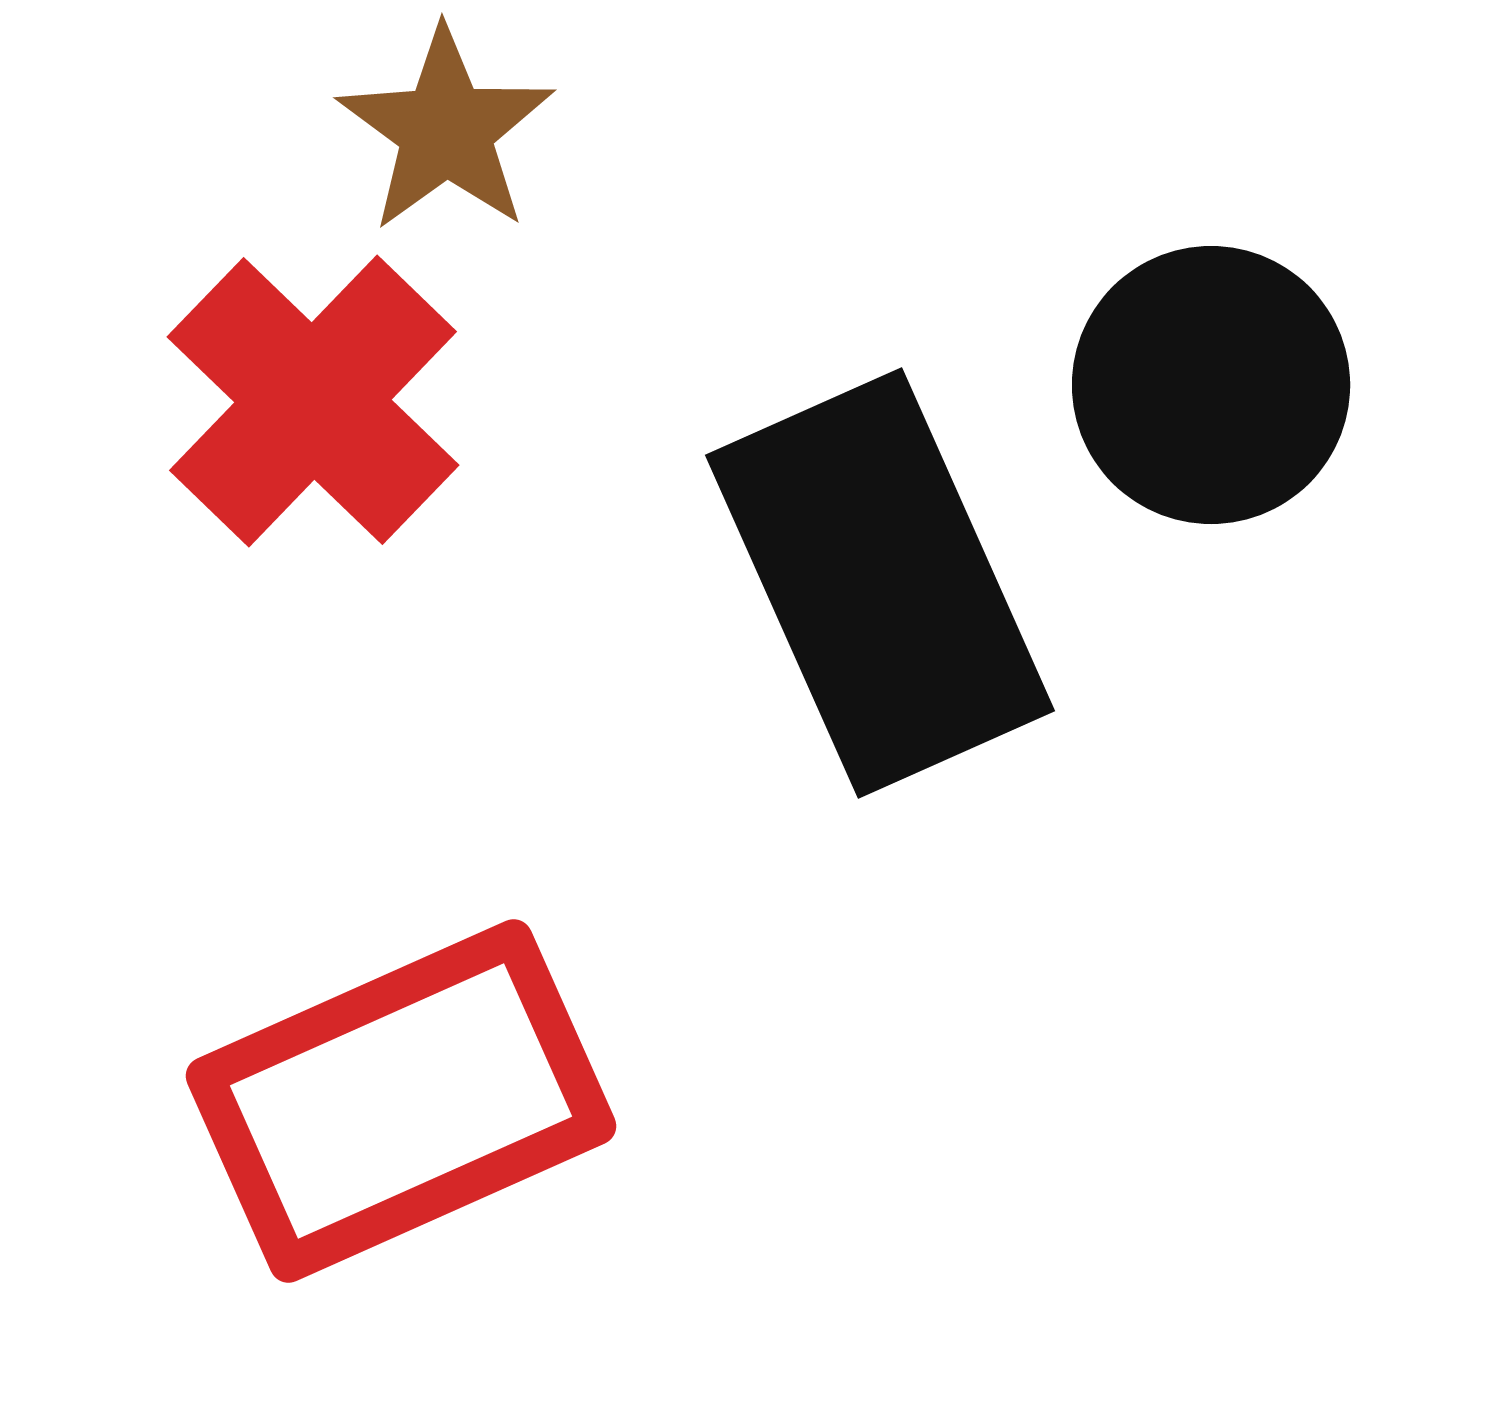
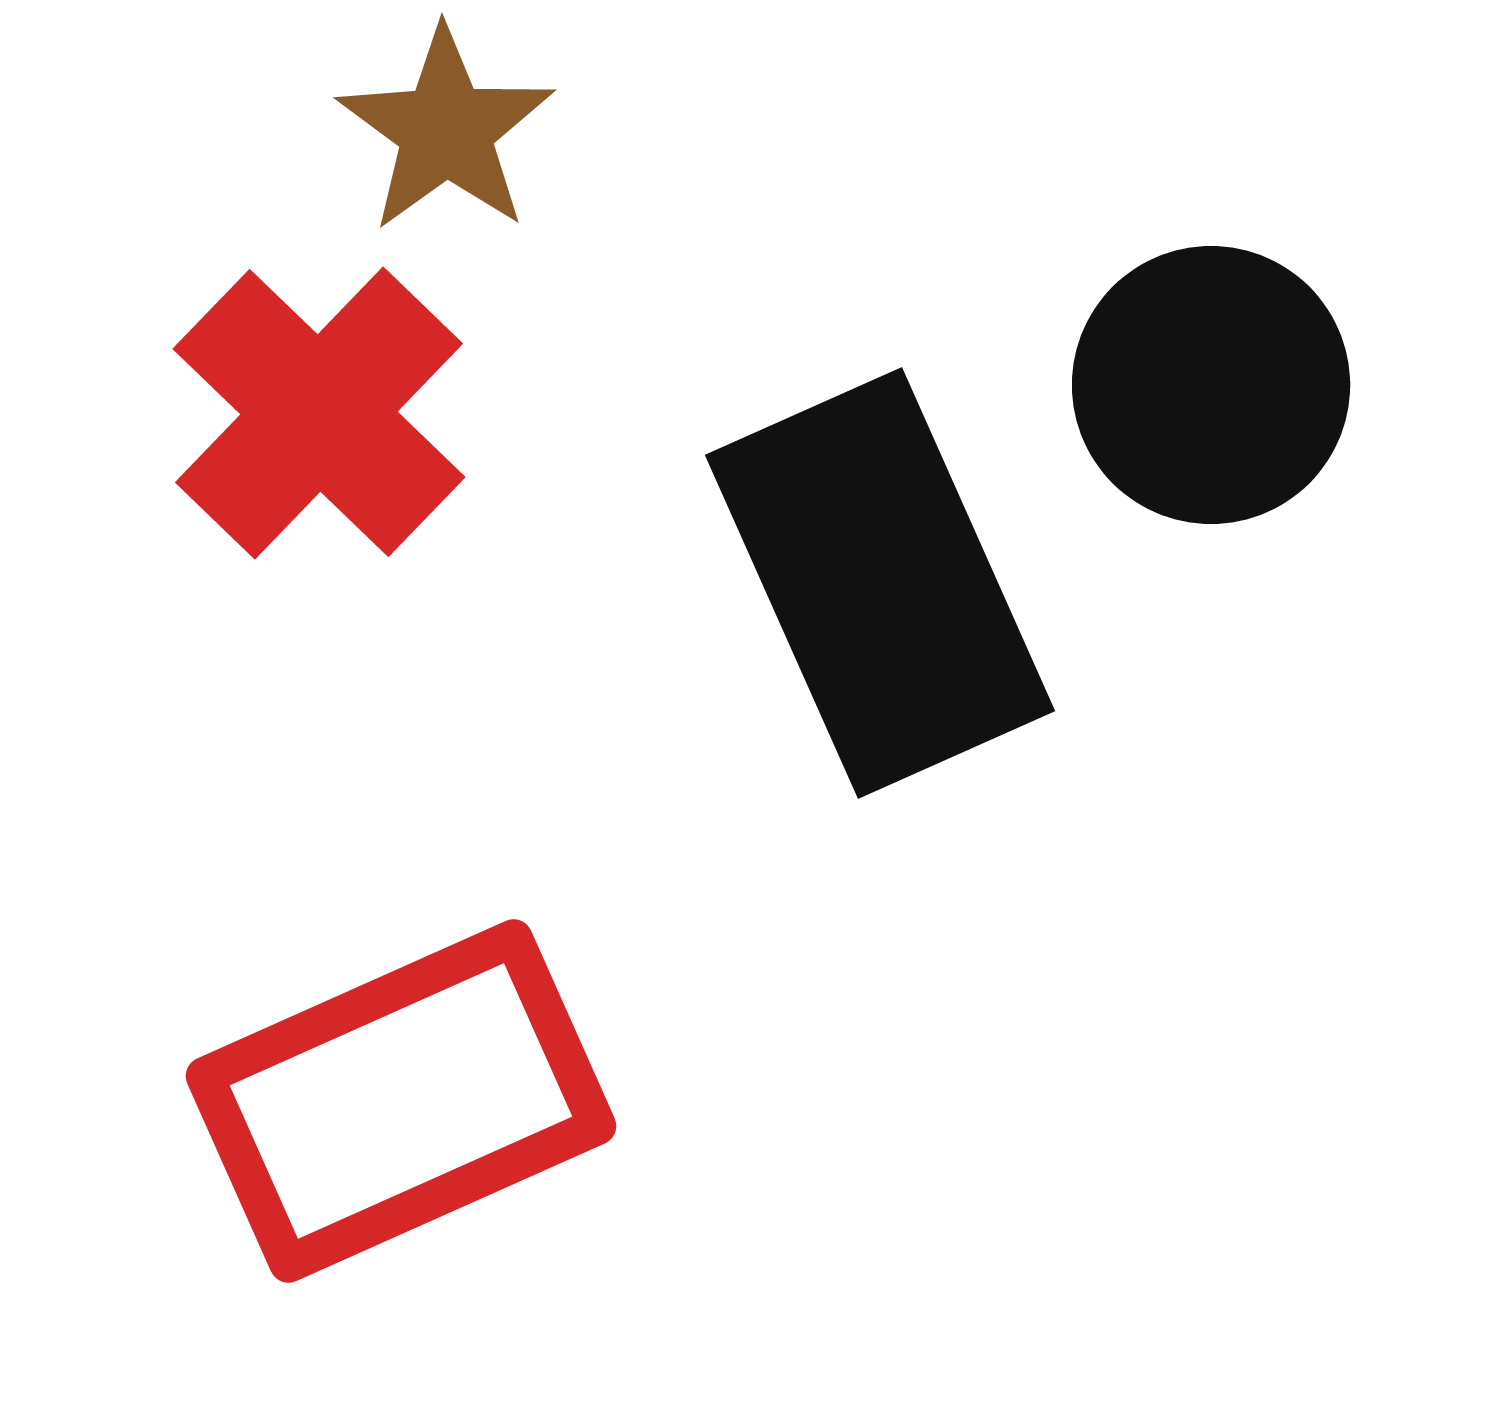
red cross: moved 6 px right, 12 px down
